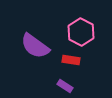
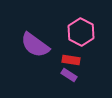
purple semicircle: moved 1 px up
purple rectangle: moved 4 px right, 11 px up
